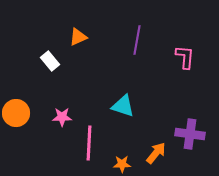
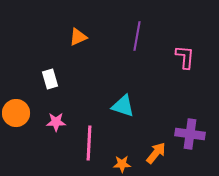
purple line: moved 4 px up
white rectangle: moved 18 px down; rotated 24 degrees clockwise
pink star: moved 6 px left, 5 px down
